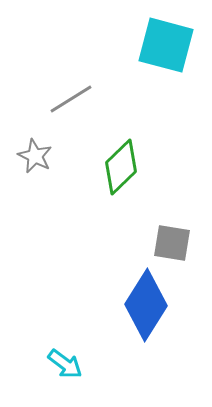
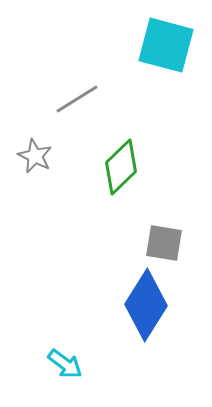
gray line: moved 6 px right
gray square: moved 8 px left
